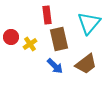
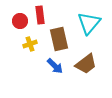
red rectangle: moved 7 px left
red circle: moved 9 px right, 16 px up
yellow cross: rotated 16 degrees clockwise
